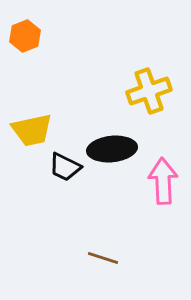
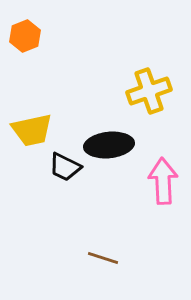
black ellipse: moved 3 px left, 4 px up
